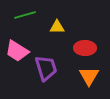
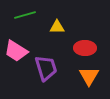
pink trapezoid: moved 1 px left
